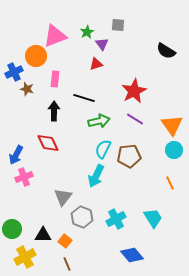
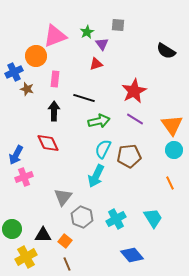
yellow cross: moved 1 px right
